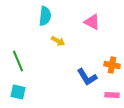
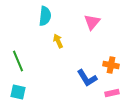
pink triangle: rotated 42 degrees clockwise
yellow arrow: rotated 144 degrees counterclockwise
orange cross: moved 1 px left
blue L-shape: moved 1 px down
pink rectangle: moved 2 px up; rotated 16 degrees counterclockwise
